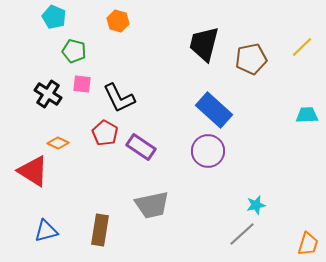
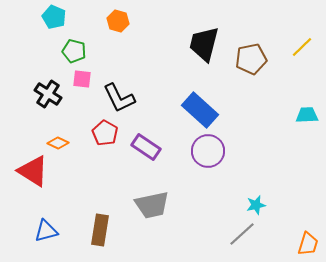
pink square: moved 5 px up
blue rectangle: moved 14 px left
purple rectangle: moved 5 px right
